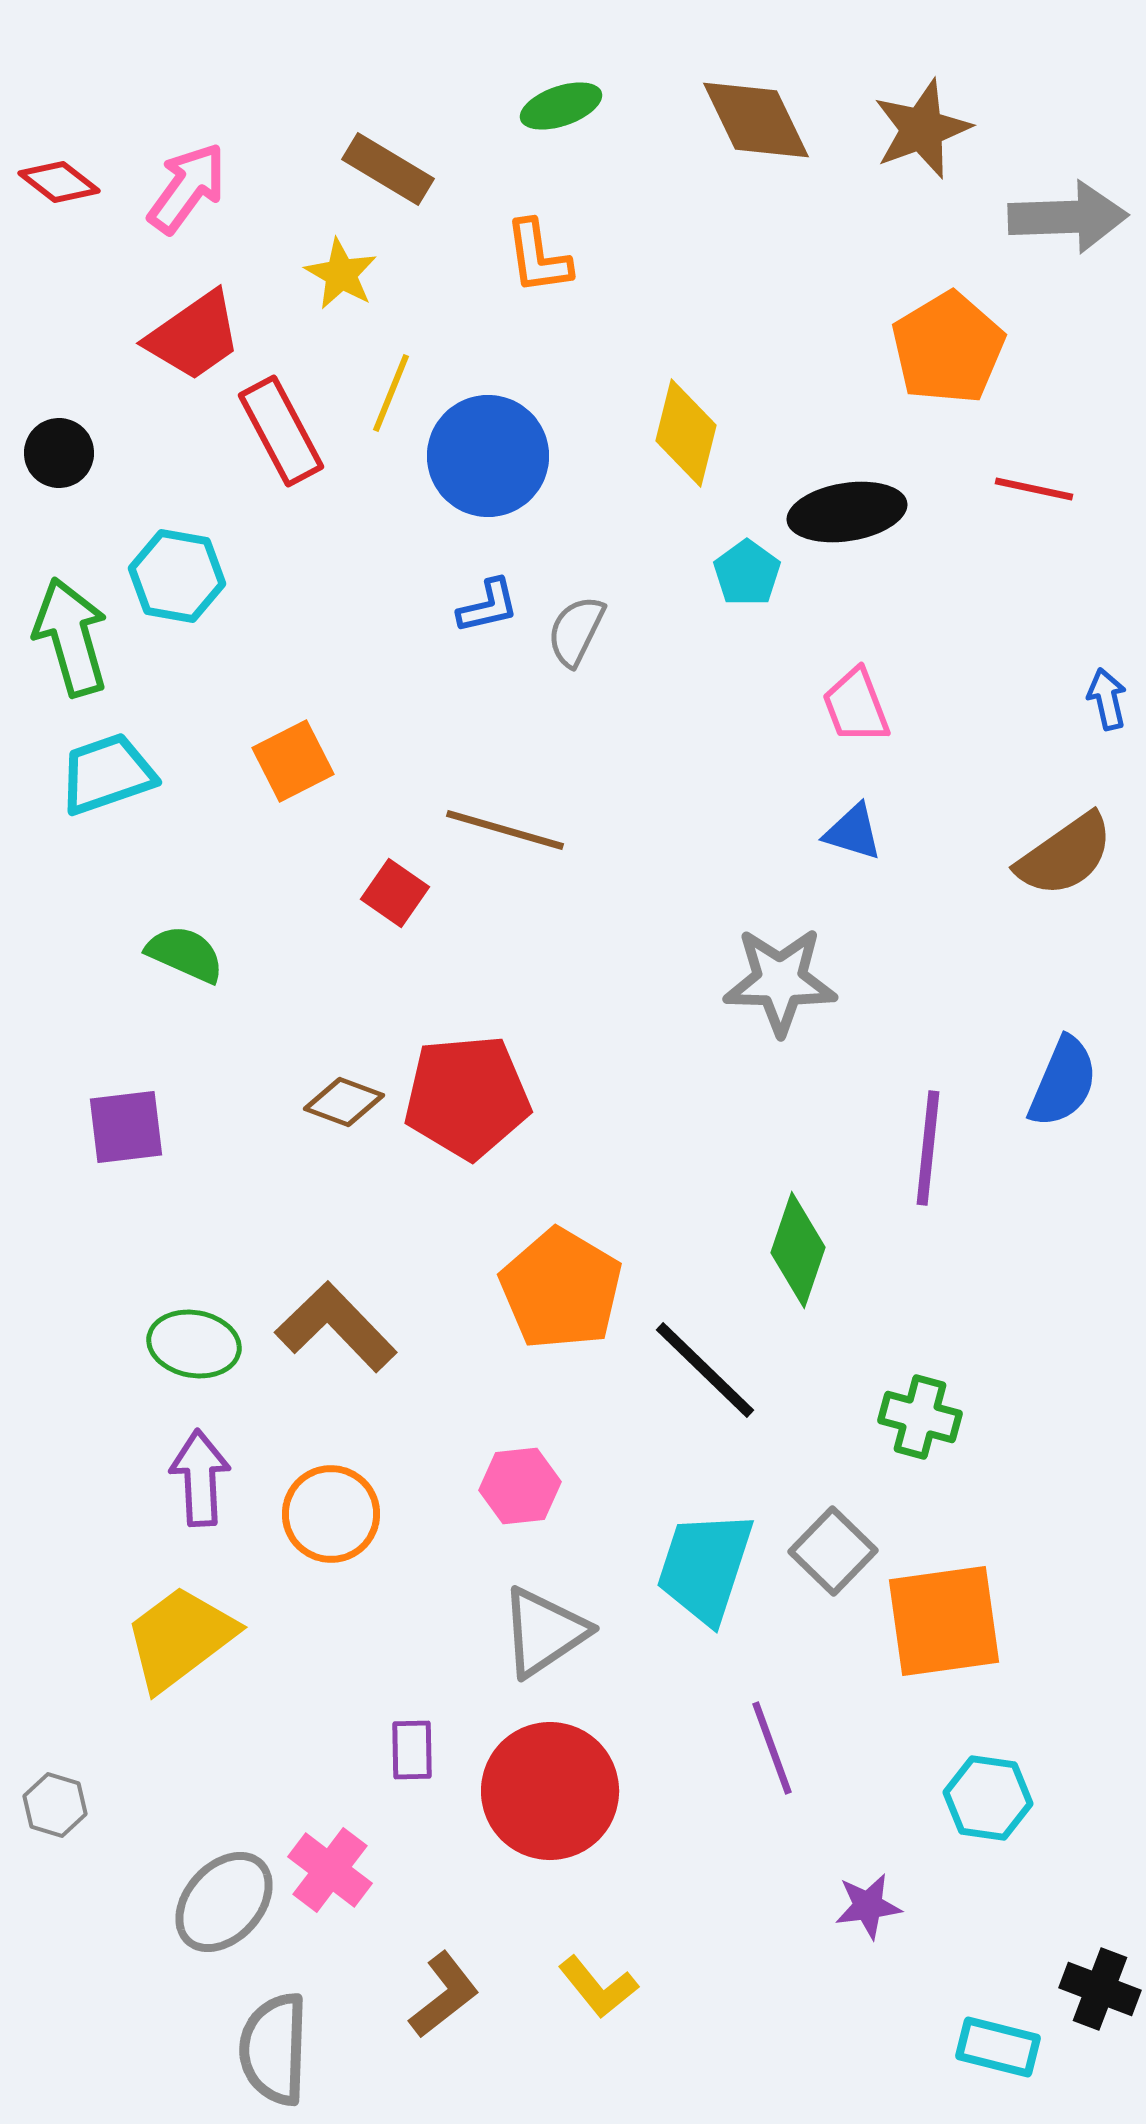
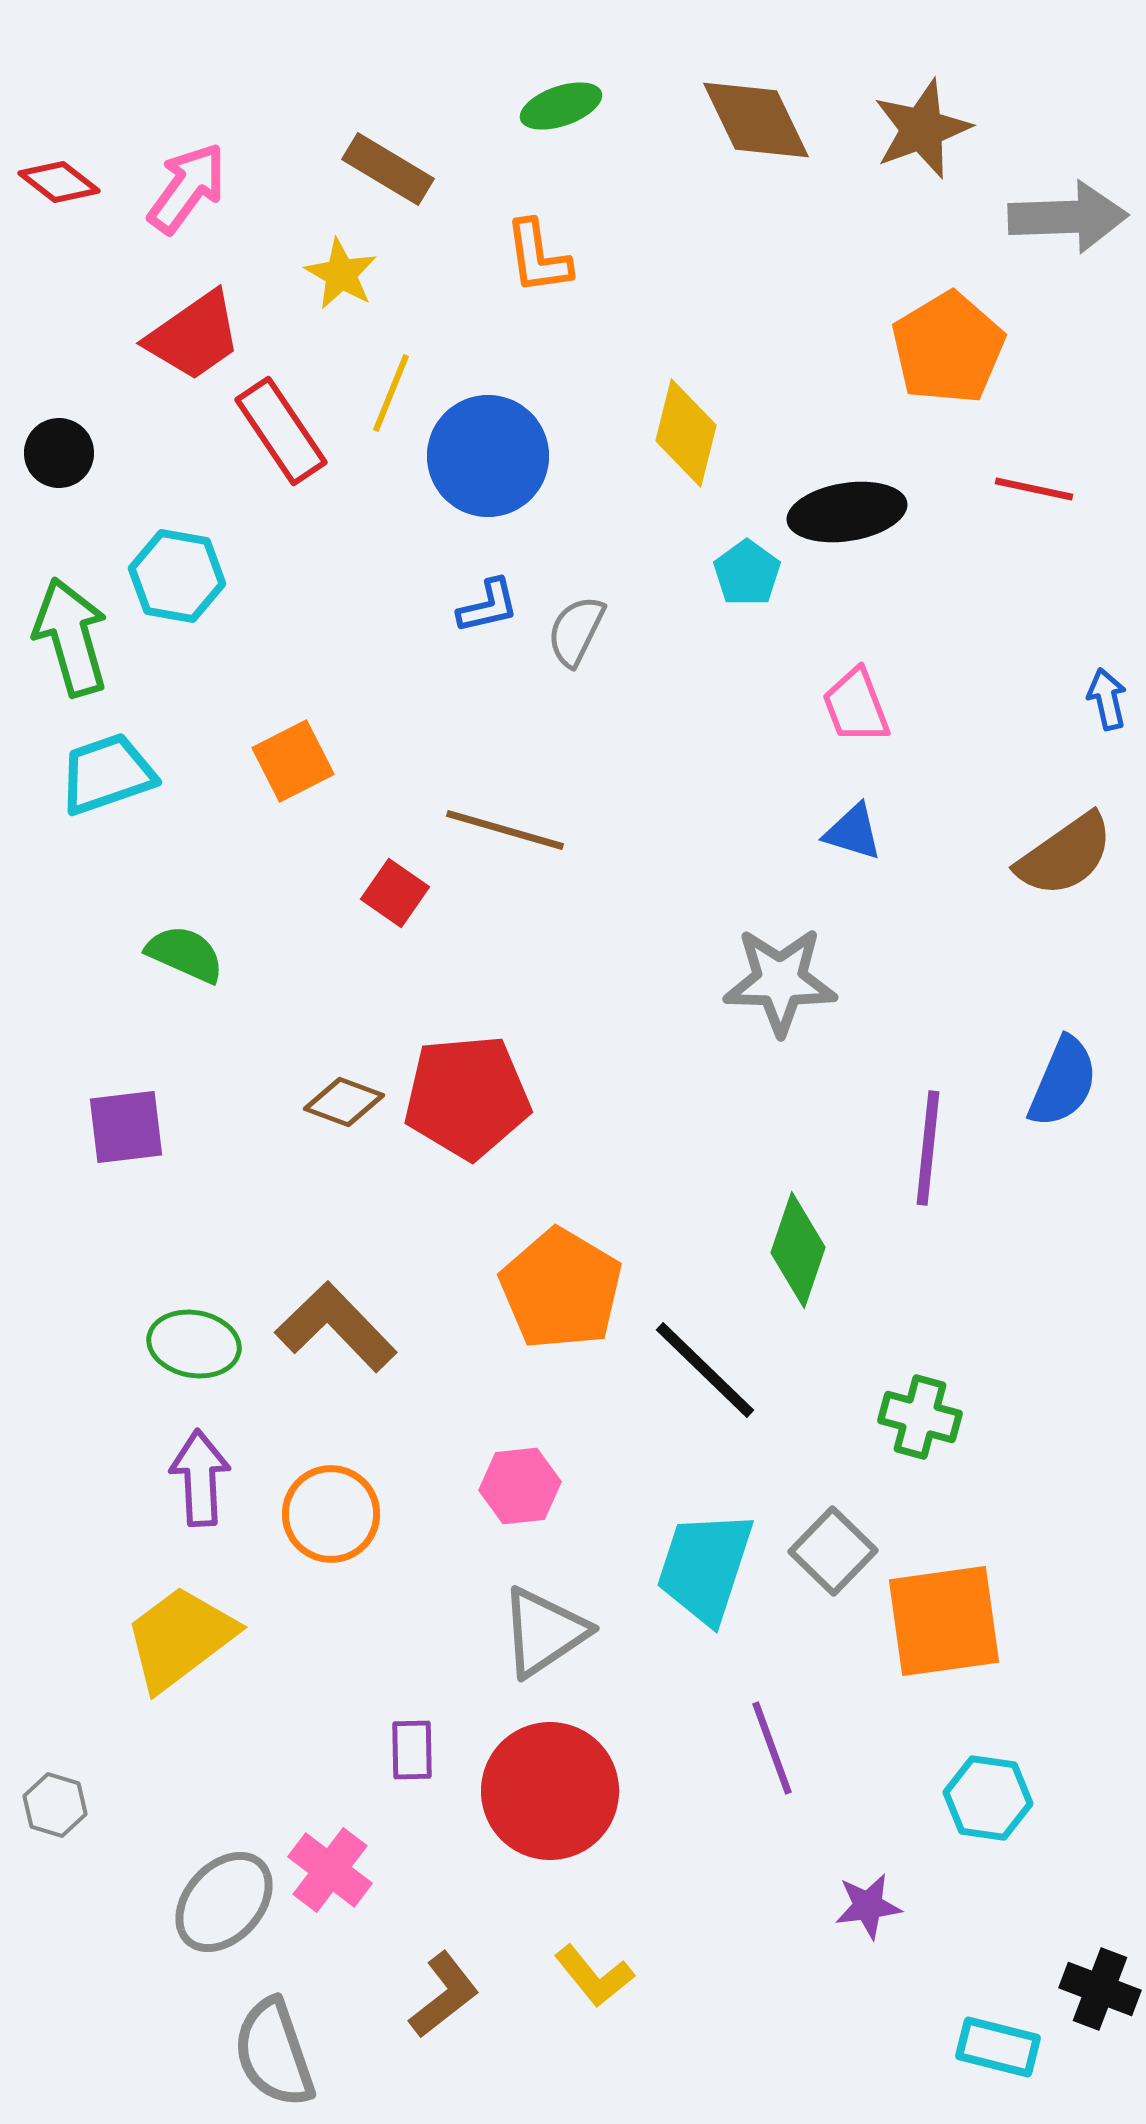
red rectangle at (281, 431): rotated 6 degrees counterclockwise
yellow L-shape at (598, 1987): moved 4 px left, 11 px up
gray semicircle at (274, 2049): moved 4 px down; rotated 21 degrees counterclockwise
